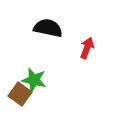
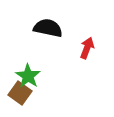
green star: moved 6 px left, 4 px up; rotated 20 degrees clockwise
brown square: moved 1 px up
